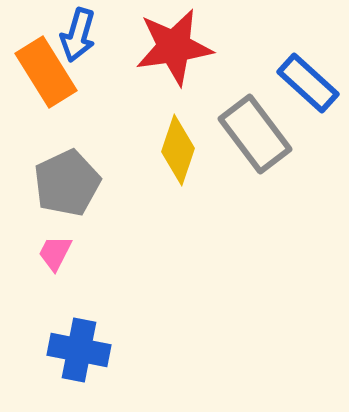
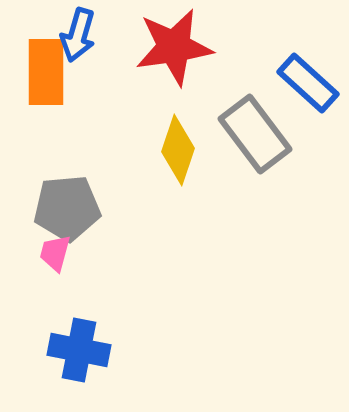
orange rectangle: rotated 32 degrees clockwise
gray pentagon: moved 25 px down; rotated 20 degrees clockwise
pink trapezoid: rotated 12 degrees counterclockwise
